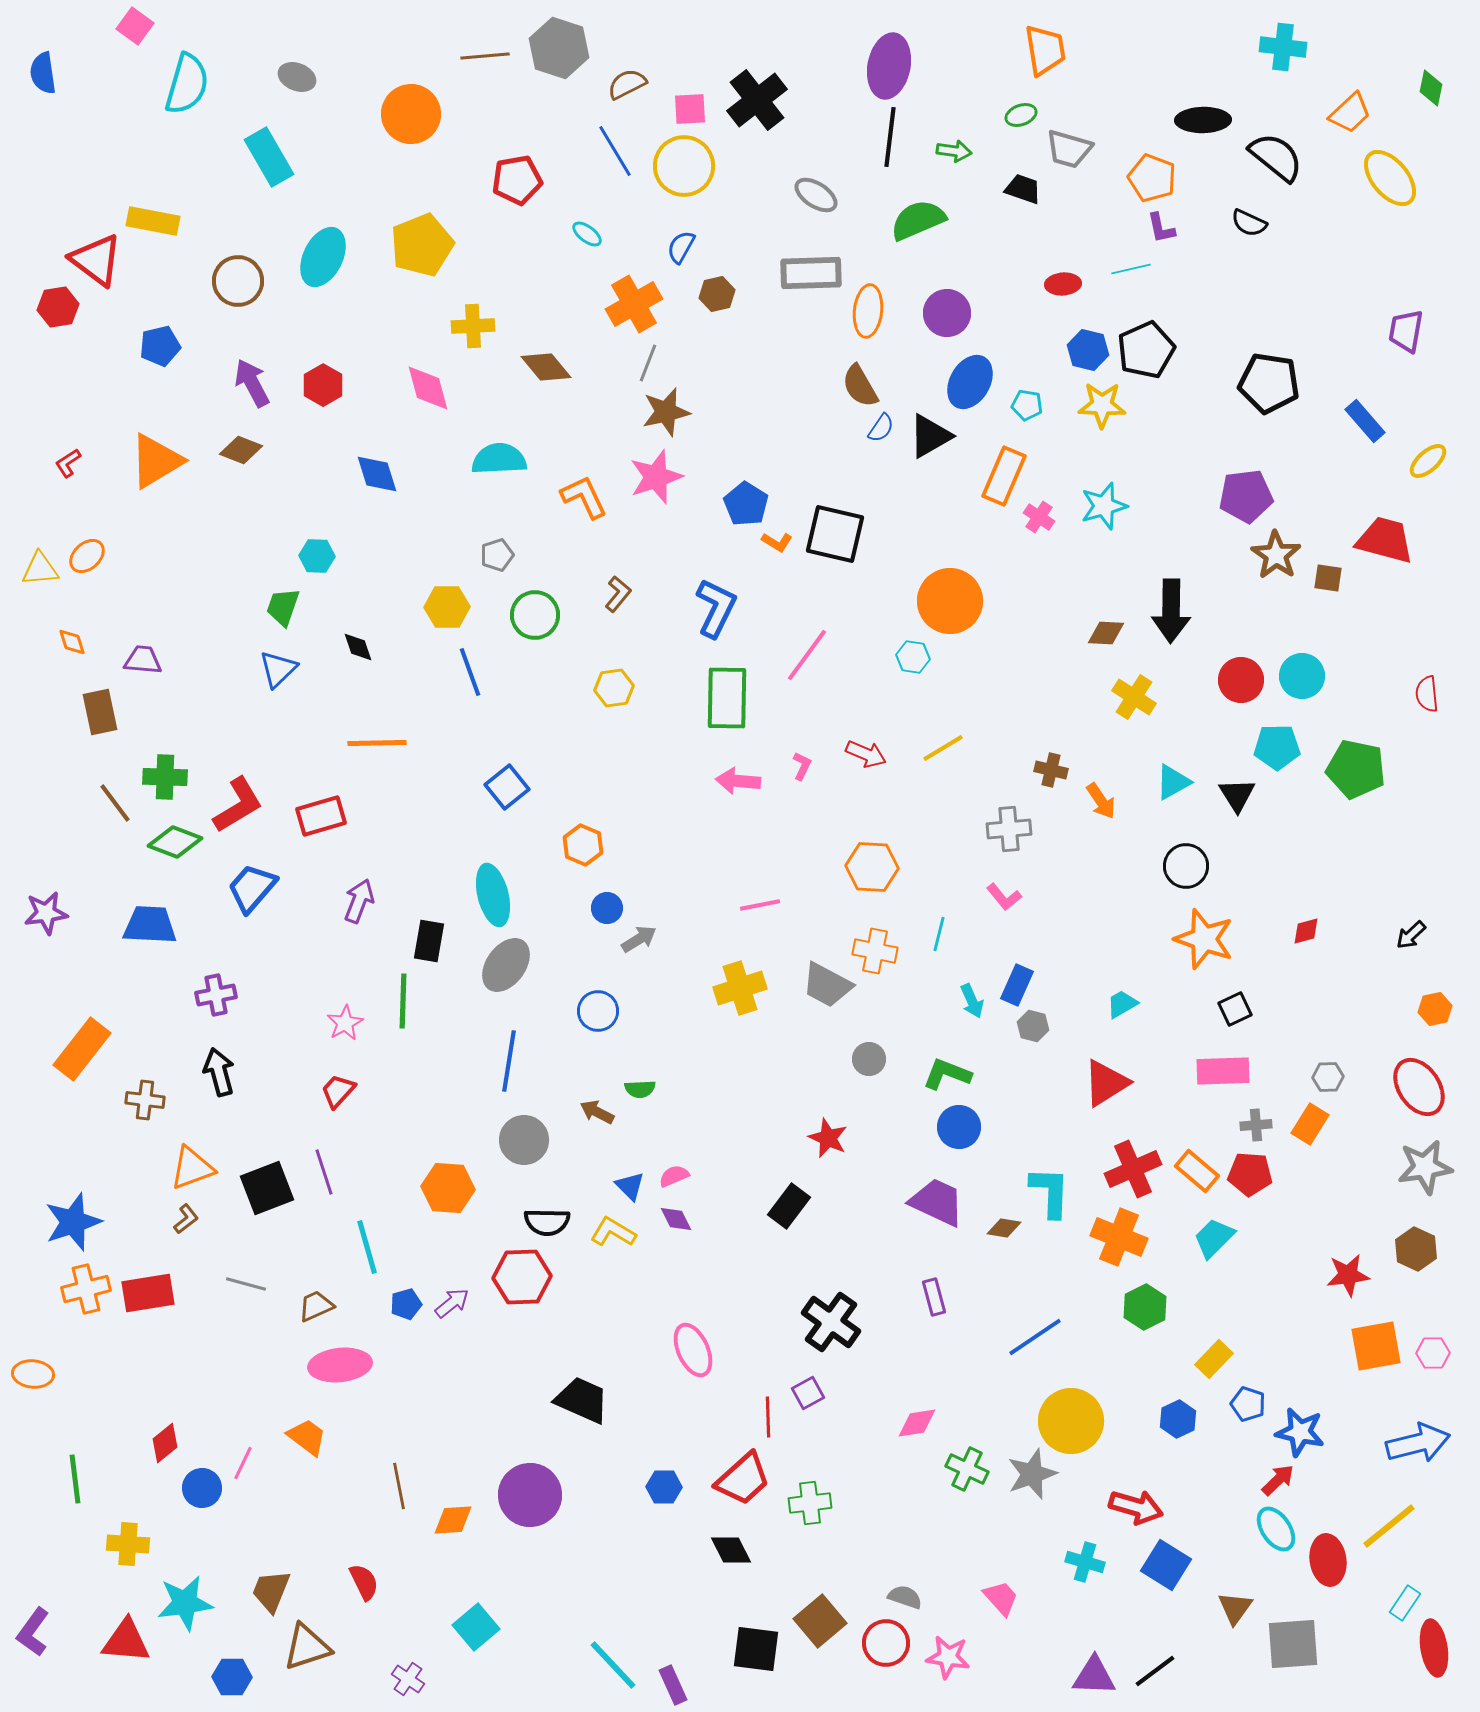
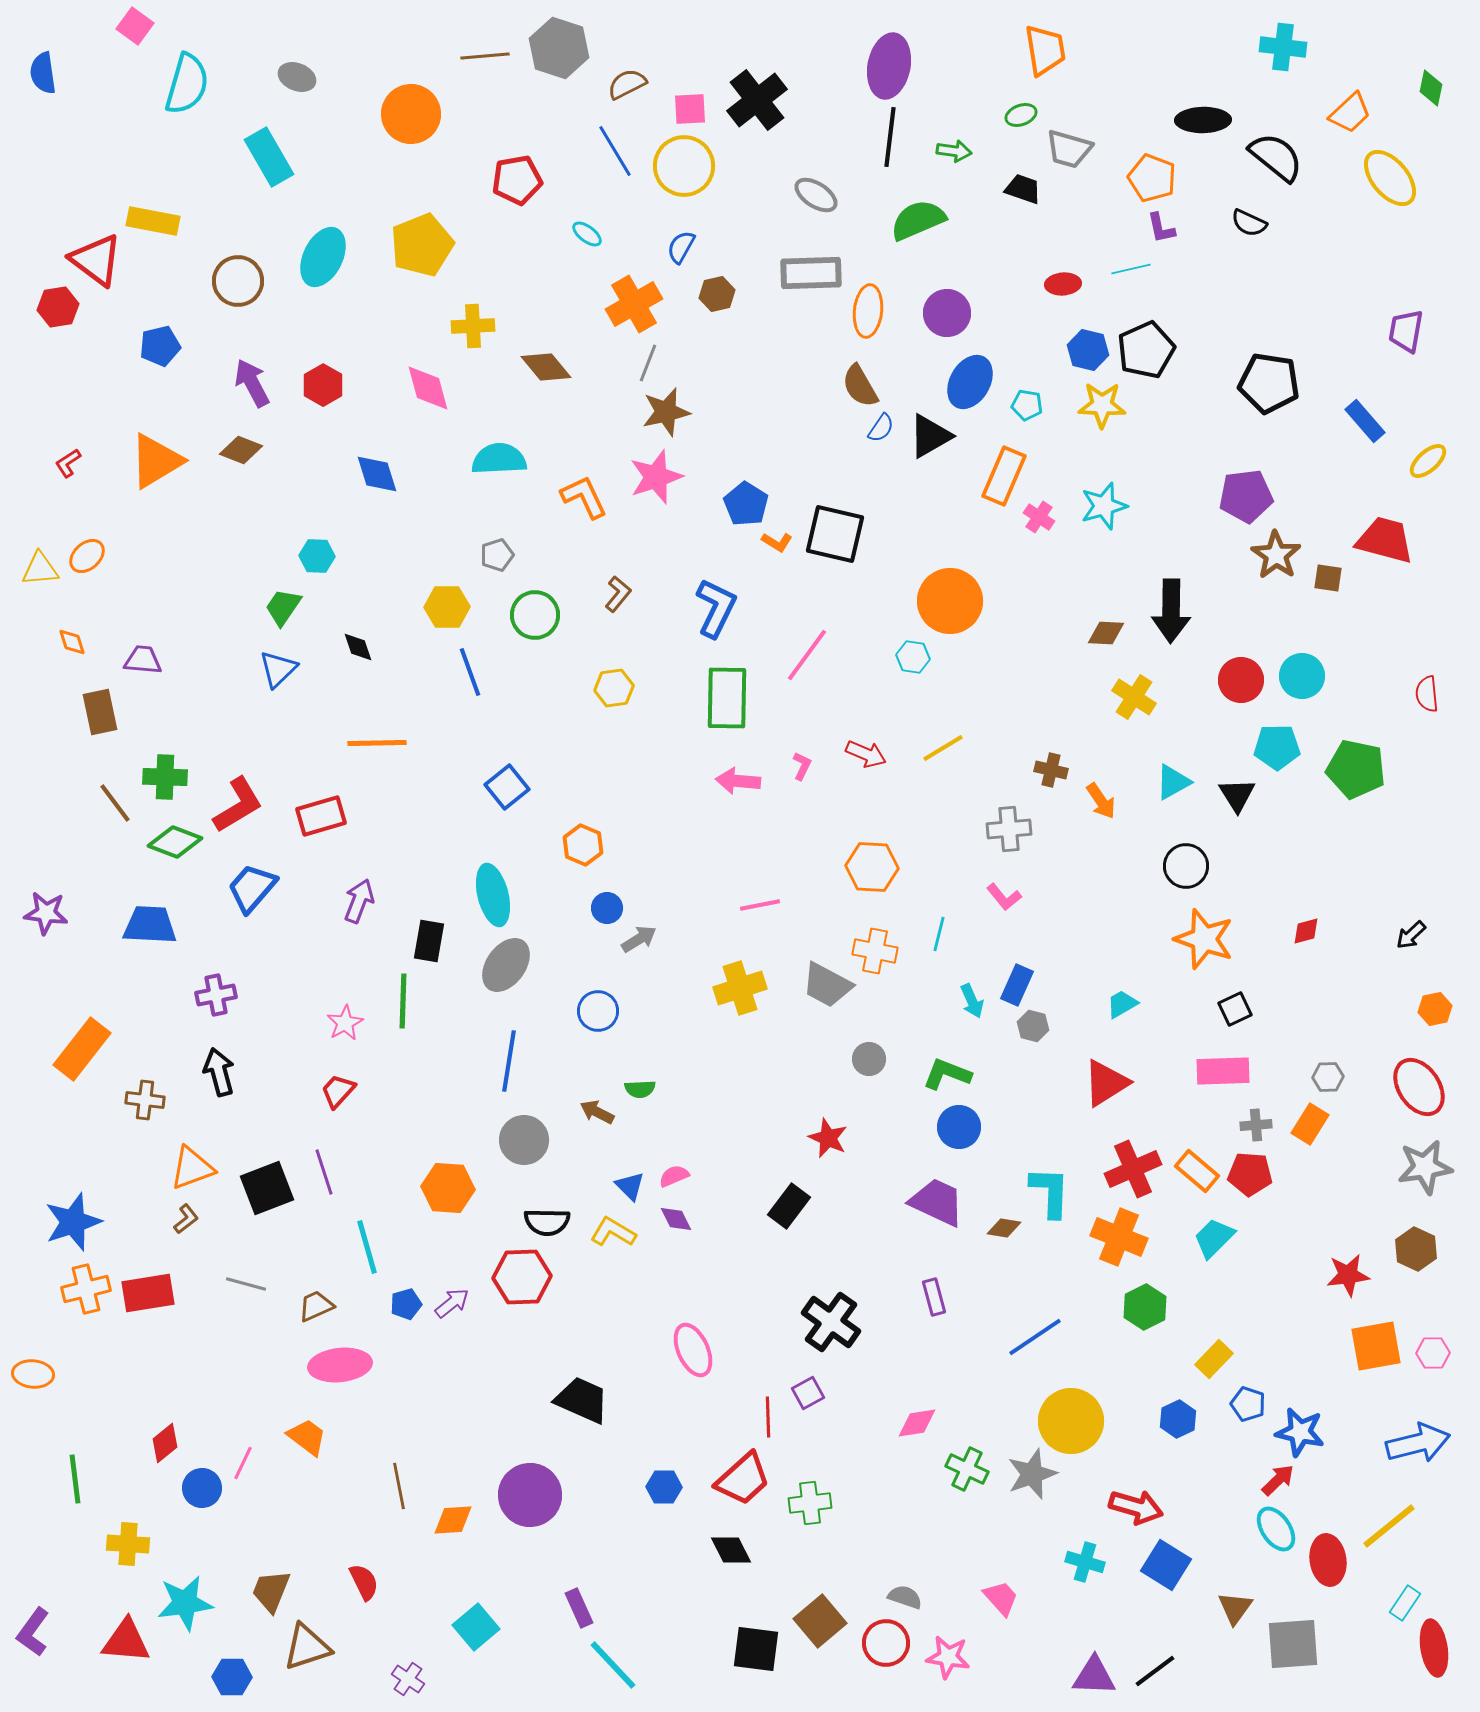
green trapezoid at (283, 607): rotated 15 degrees clockwise
purple star at (46, 913): rotated 15 degrees clockwise
purple rectangle at (673, 1685): moved 94 px left, 77 px up
